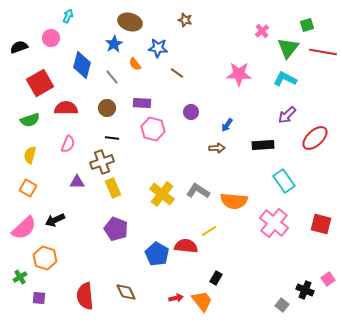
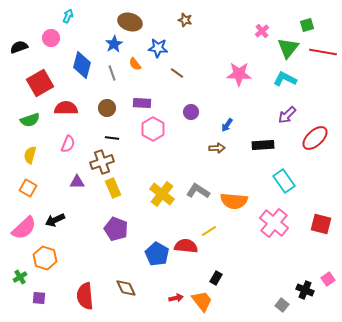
gray line at (112, 77): moved 4 px up; rotated 21 degrees clockwise
pink hexagon at (153, 129): rotated 15 degrees clockwise
brown diamond at (126, 292): moved 4 px up
